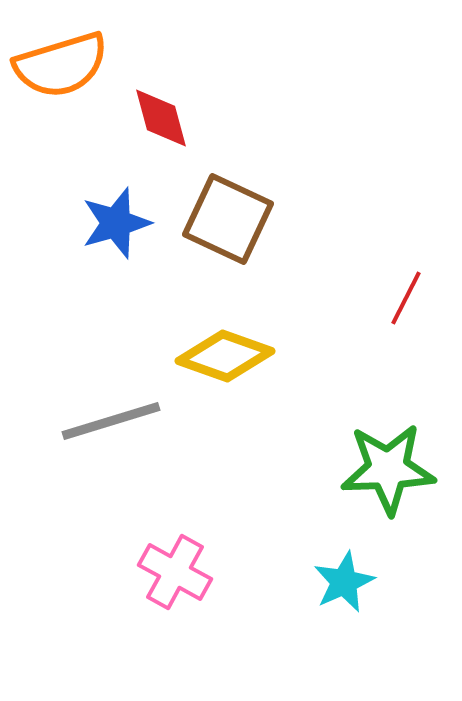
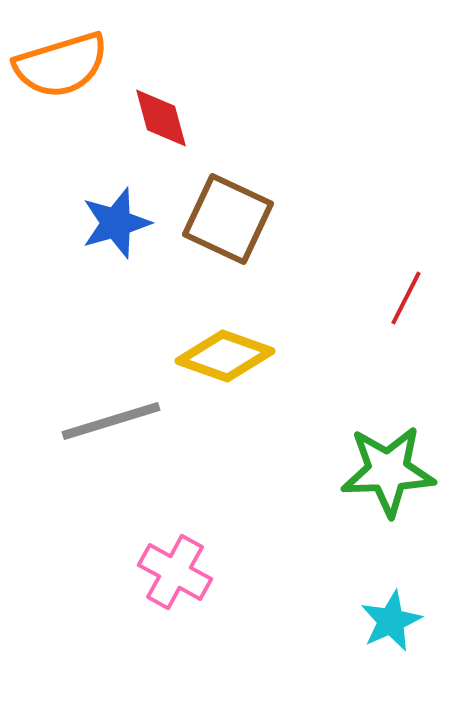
green star: moved 2 px down
cyan star: moved 47 px right, 39 px down
